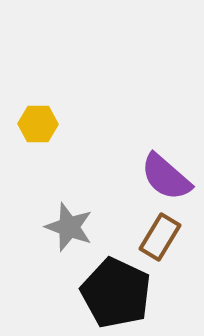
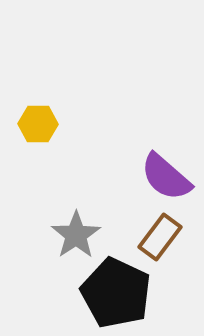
gray star: moved 7 px right, 8 px down; rotated 18 degrees clockwise
brown rectangle: rotated 6 degrees clockwise
